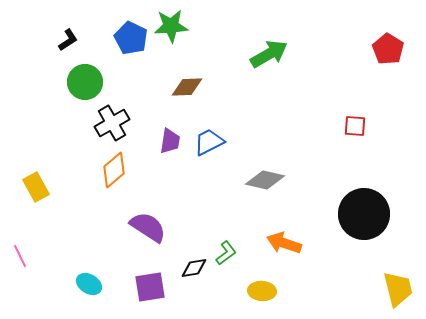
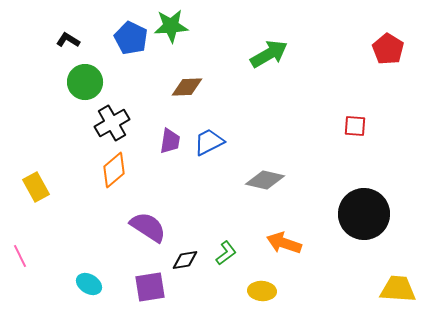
black L-shape: rotated 115 degrees counterclockwise
black diamond: moved 9 px left, 8 px up
yellow trapezoid: rotated 72 degrees counterclockwise
